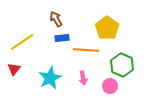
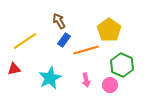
brown arrow: moved 3 px right, 2 px down
yellow pentagon: moved 2 px right, 2 px down
blue rectangle: moved 2 px right, 2 px down; rotated 48 degrees counterclockwise
yellow line: moved 3 px right, 1 px up
orange line: rotated 20 degrees counterclockwise
red triangle: rotated 40 degrees clockwise
pink arrow: moved 3 px right, 2 px down
pink circle: moved 1 px up
